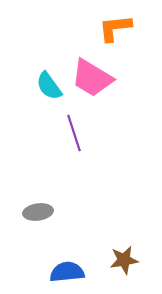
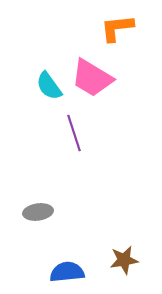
orange L-shape: moved 2 px right
